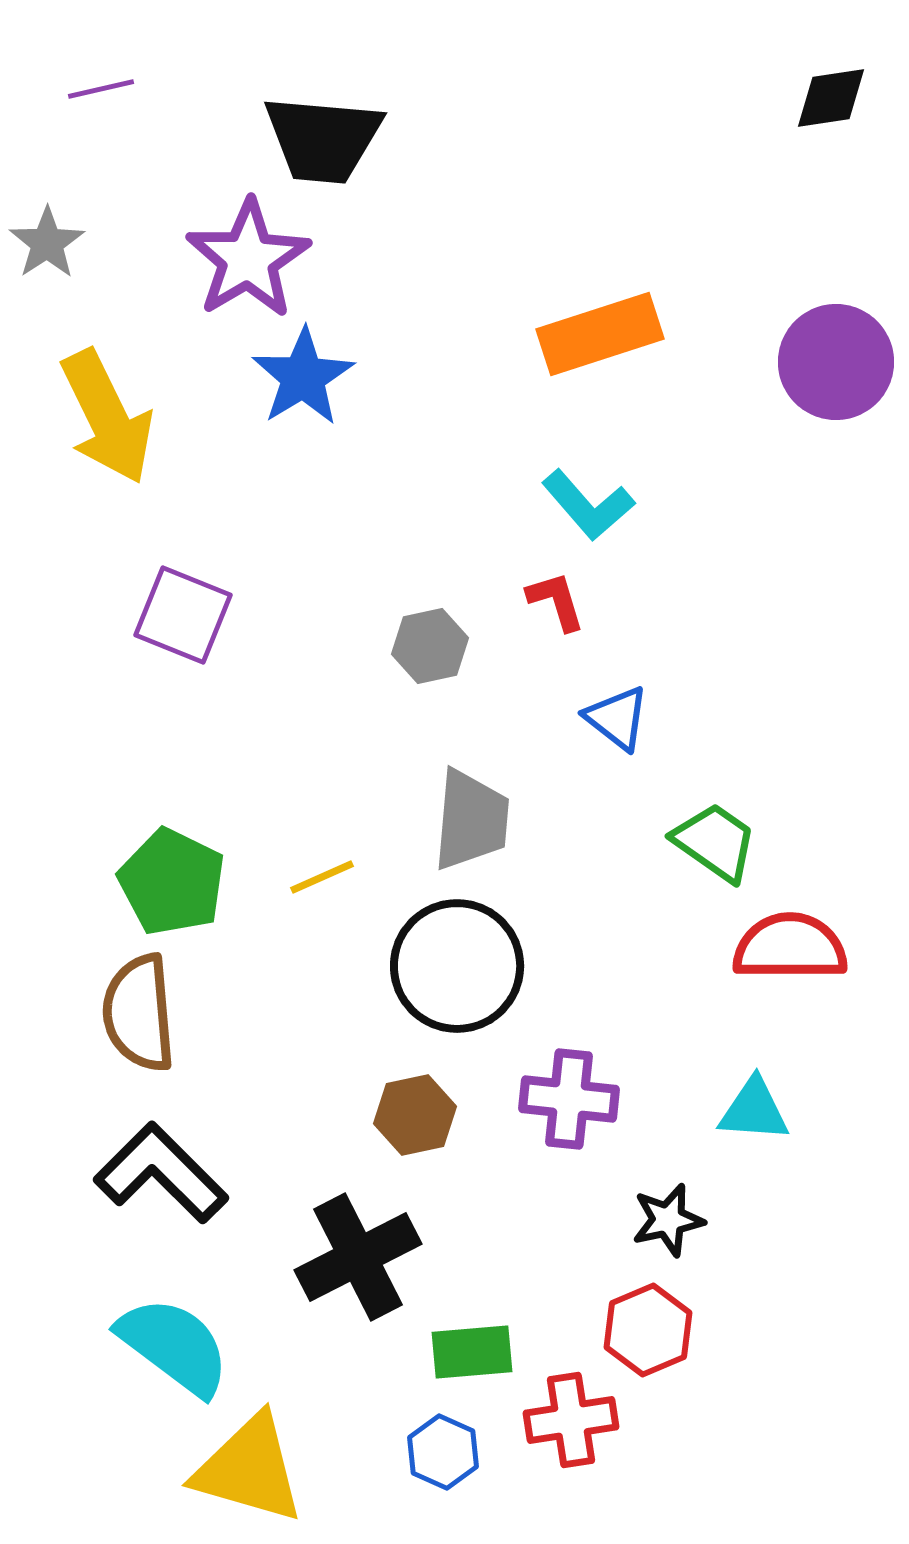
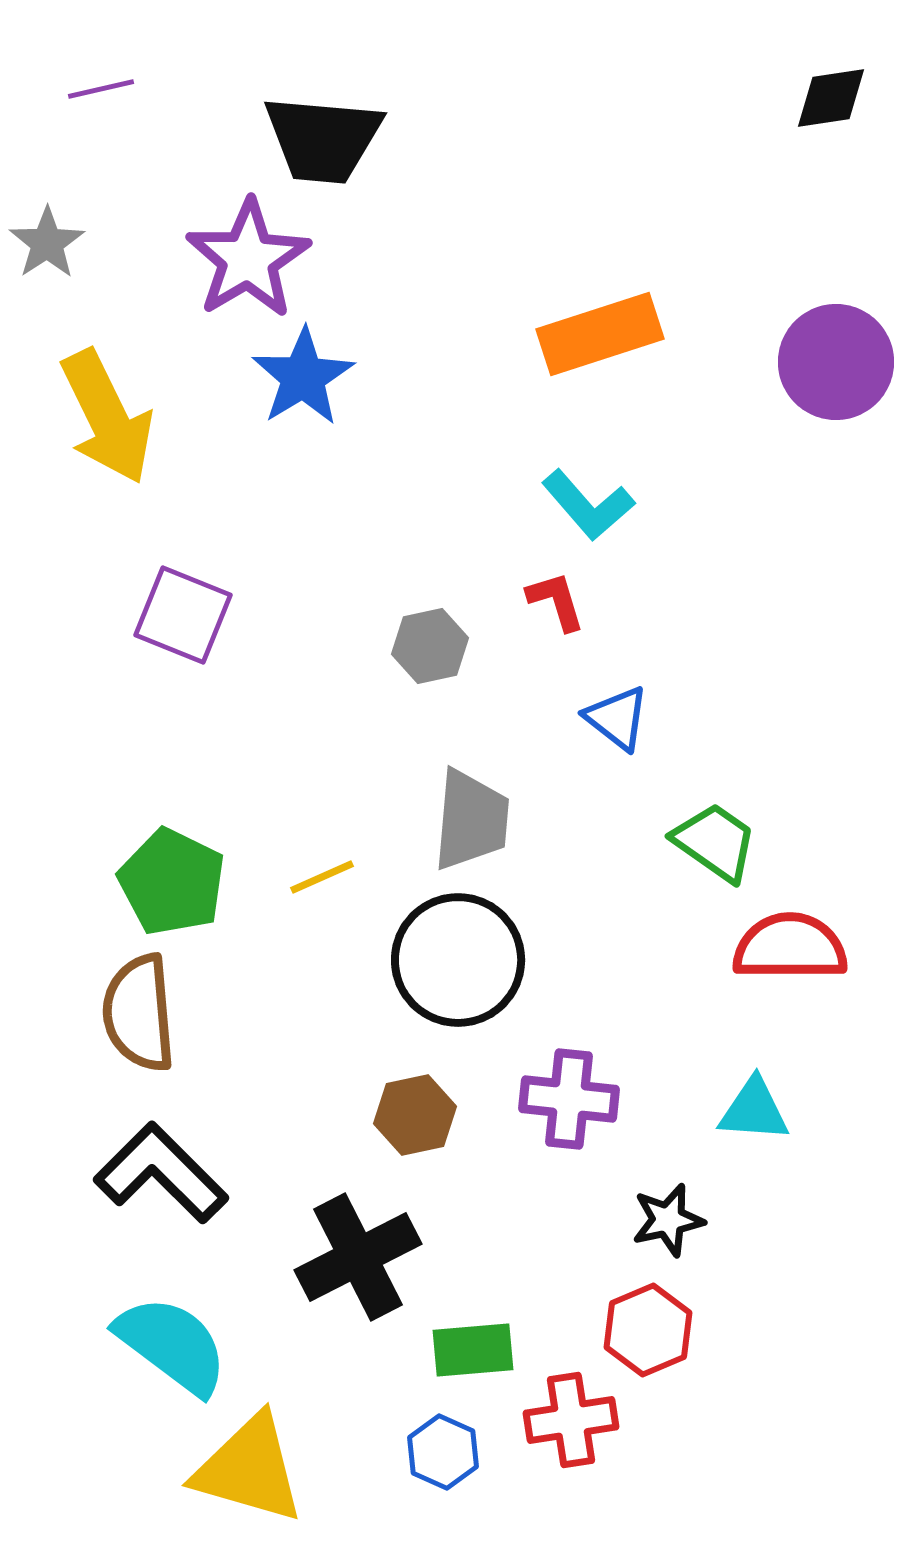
black circle: moved 1 px right, 6 px up
cyan semicircle: moved 2 px left, 1 px up
green rectangle: moved 1 px right, 2 px up
